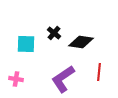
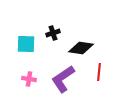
black cross: moved 1 px left; rotated 32 degrees clockwise
black diamond: moved 6 px down
pink cross: moved 13 px right
